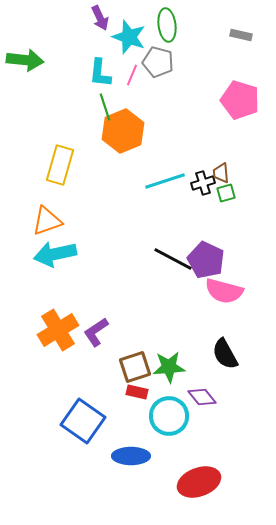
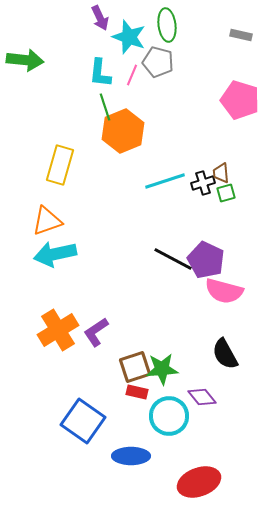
green star: moved 7 px left, 2 px down
